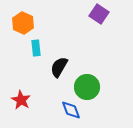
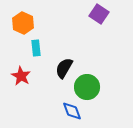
black semicircle: moved 5 px right, 1 px down
red star: moved 24 px up
blue diamond: moved 1 px right, 1 px down
